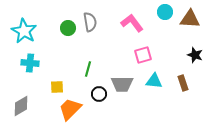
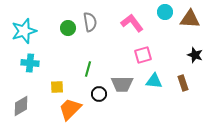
cyan star: rotated 25 degrees clockwise
